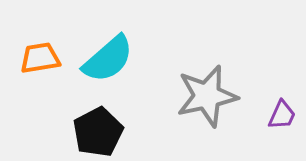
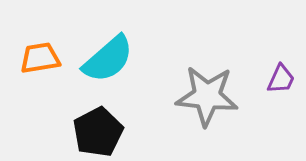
gray star: rotated 18 degrees clockwise
purple trapezoid: moved 1 px left, 36 px up
